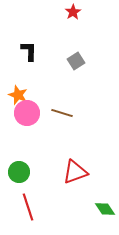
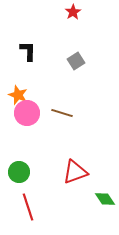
black L-shape: moved 1 px left
green diamond: moved 10 px up
